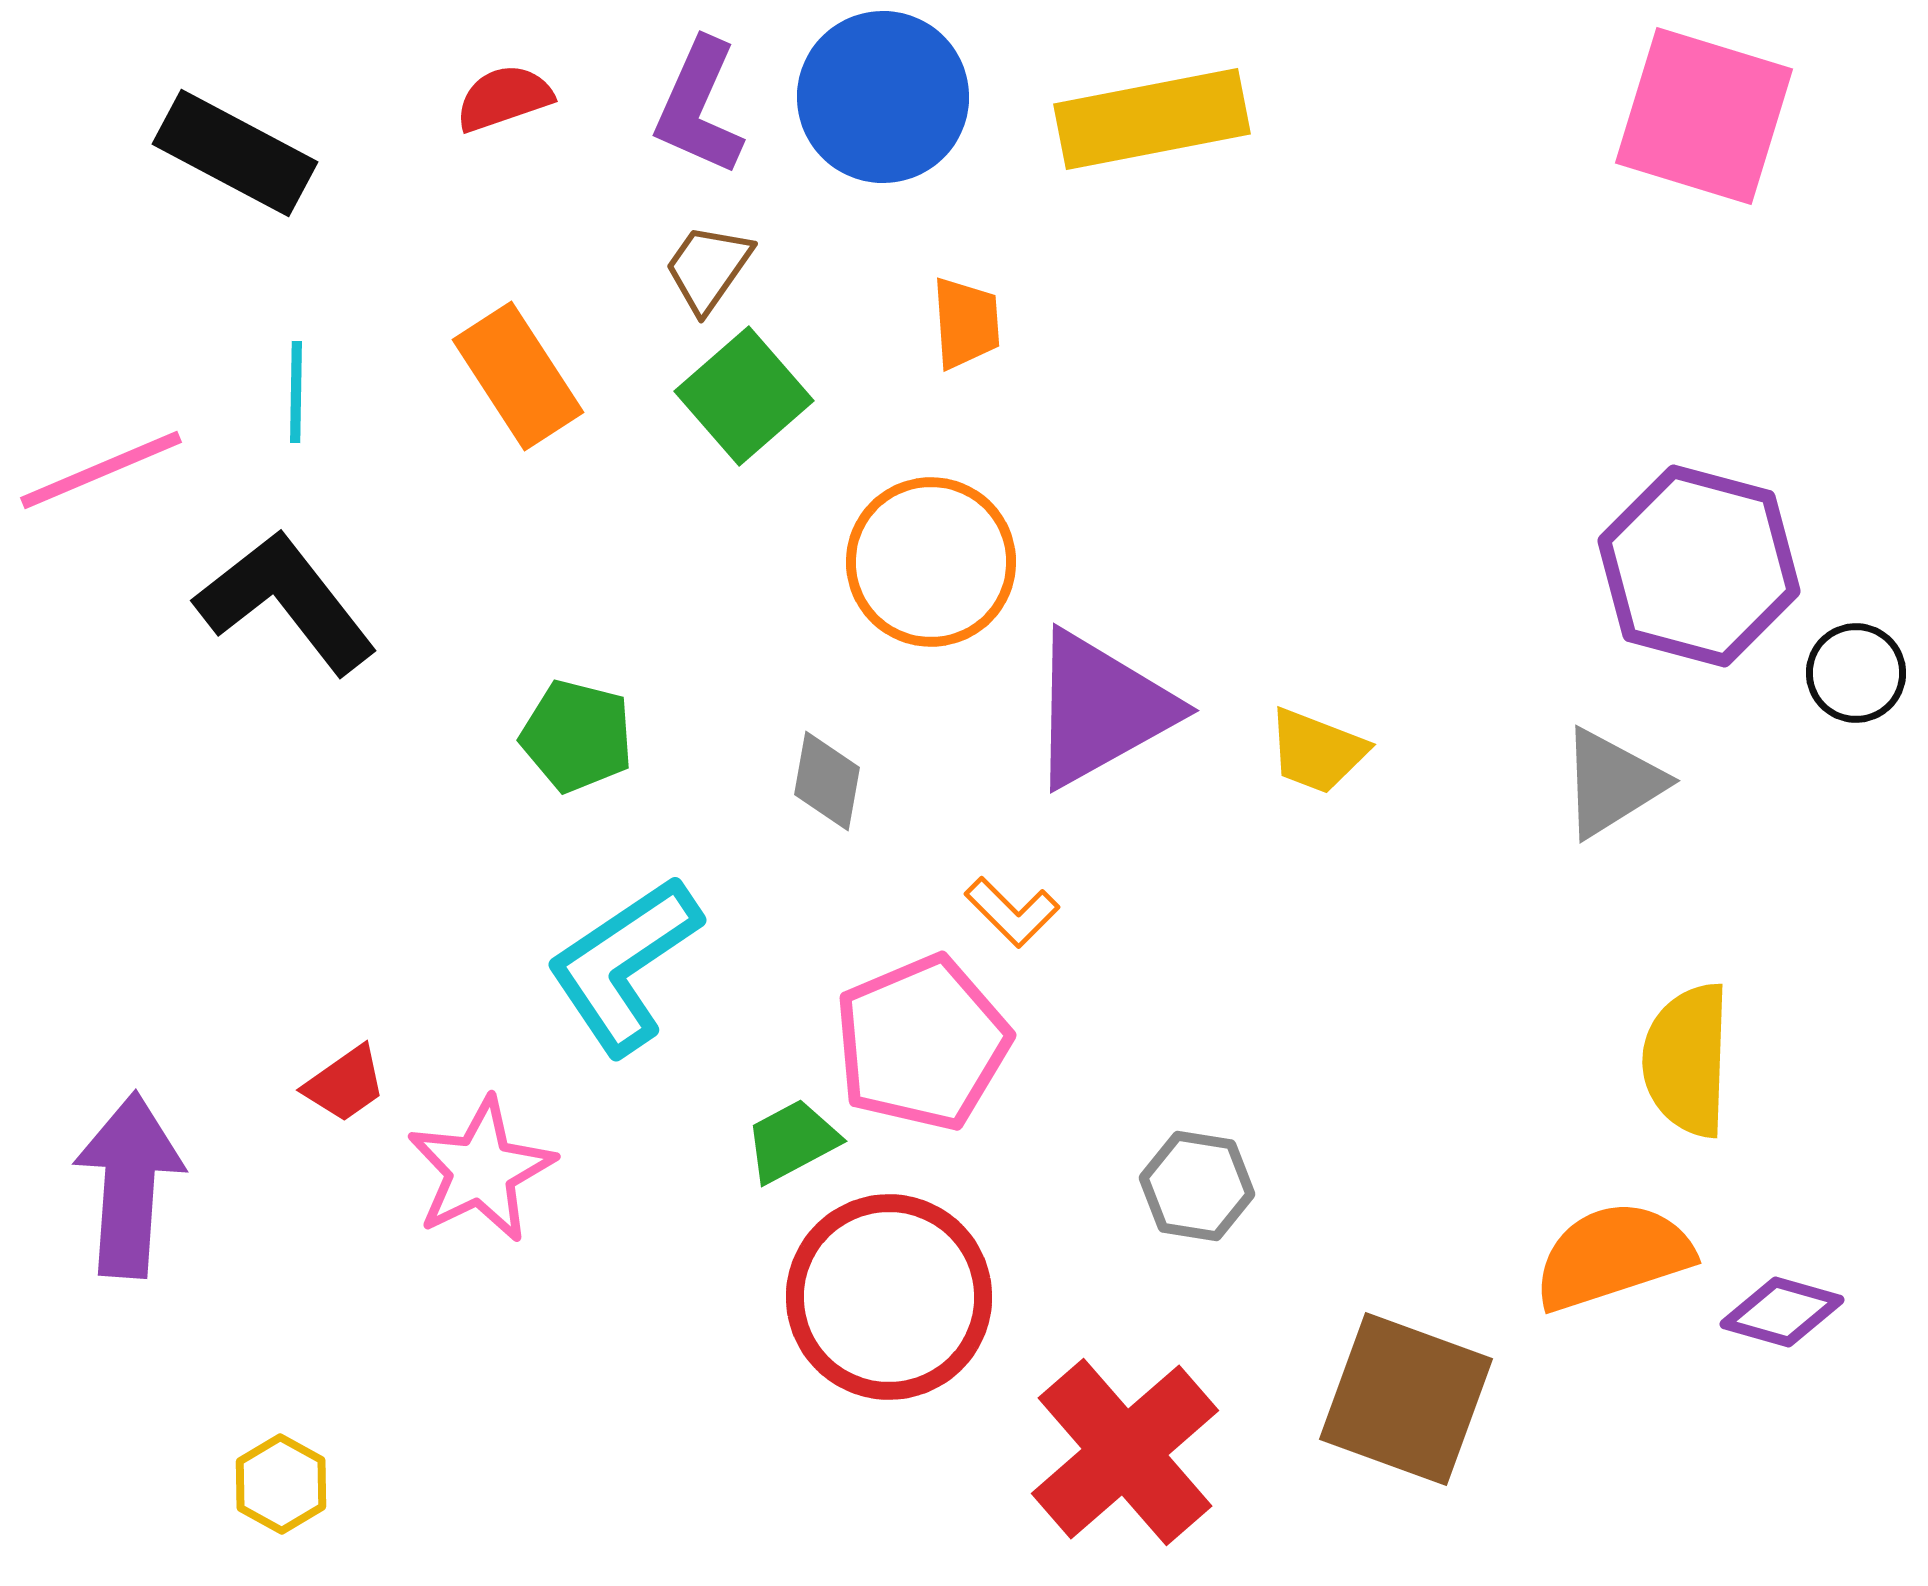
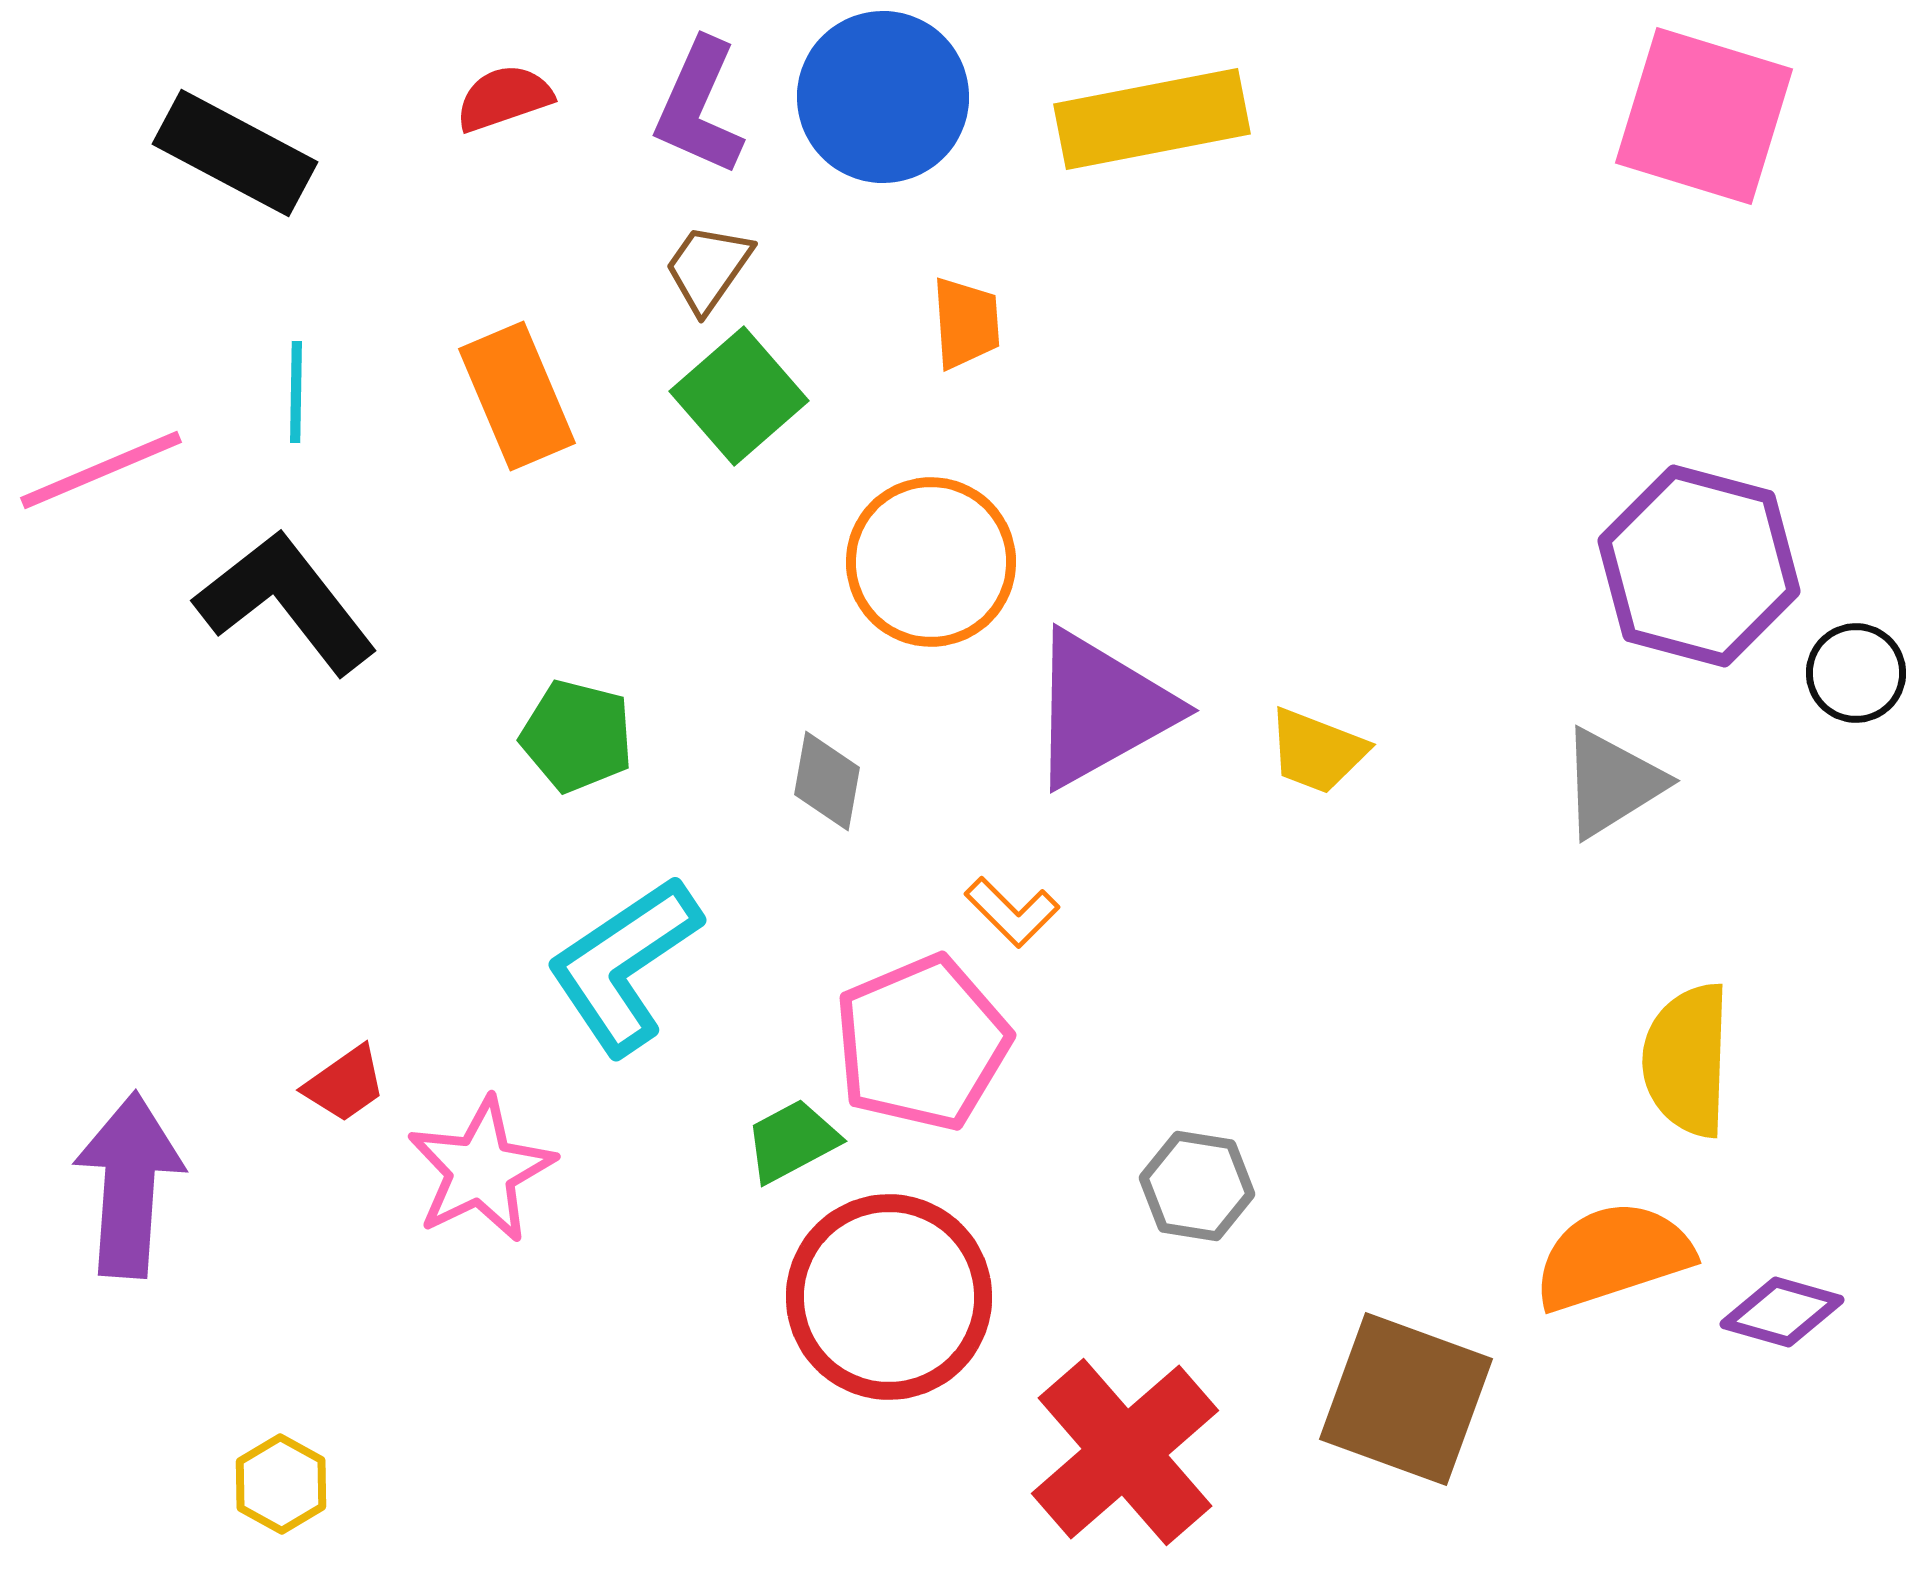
orange rectangle: moved 1 px left, 20 px down; rotated 10 degrees clockwise
green square: moved 5 px left
